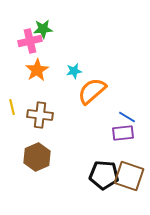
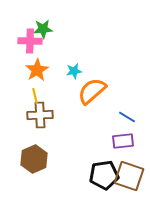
pink cross: rotated 15 degrees clockwise
yellow line: moved 23 px right, 11 px up
brown cross: rotated 10 degrees counterclockwise
purple rectangle: moved 8 px down
brown hexagon: moved 3 px left, 2 px down
black pentagon: rotated 12 degrees counterclockwise
